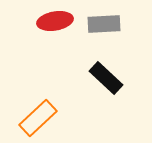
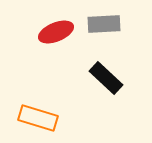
red ellipse: moved 1 px right, 11 px down; rotated 12 degrees counterclockwise
orange rectangle: rotated 60 degrees clockwise
